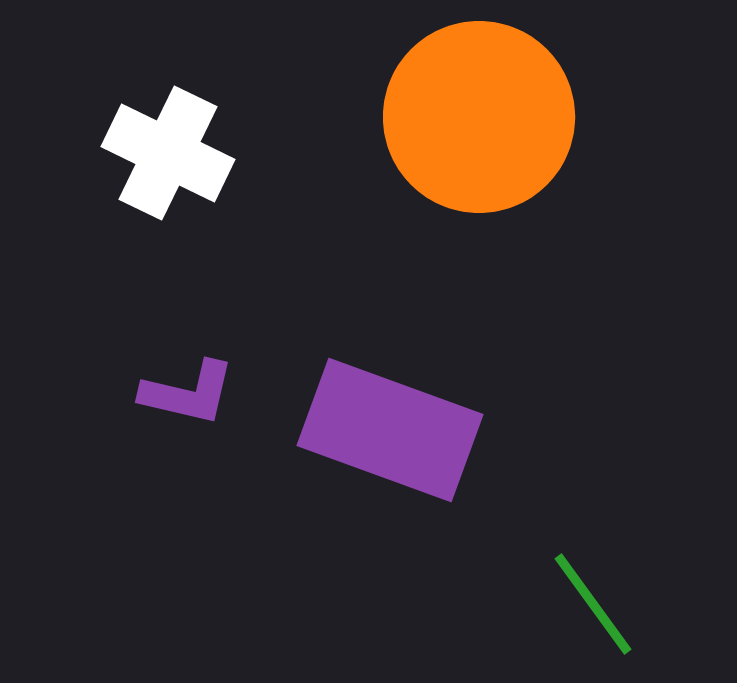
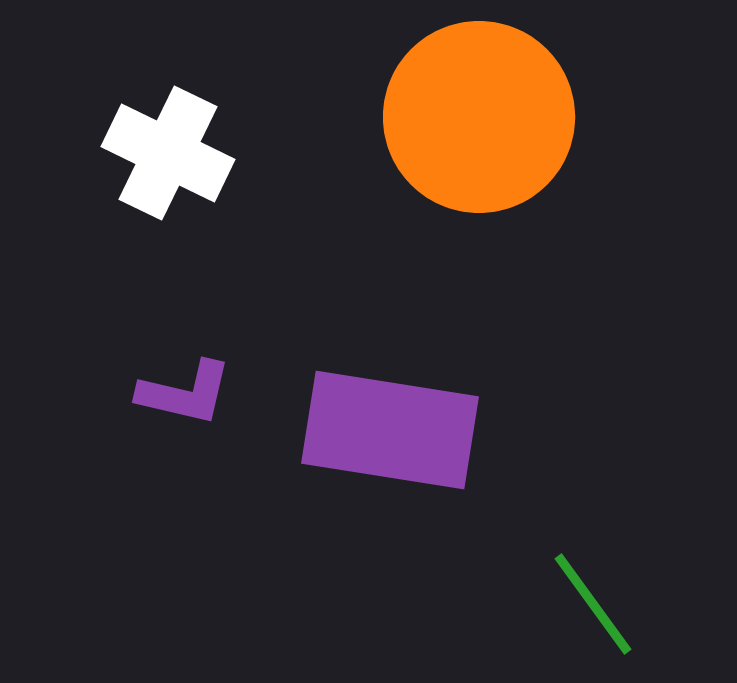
purple L-shape: moved 3 px left
purple rectangle: rotated 11 degrees counterclockwise
